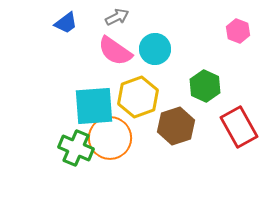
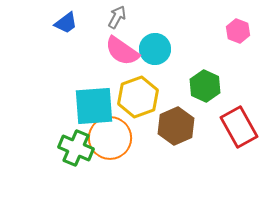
gray arrow: rotated 35 degrees counterclockwise
pink semicircle: moved 7 px right
brown hexagon: rotated 6 degrees counterclockwise
